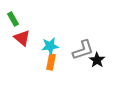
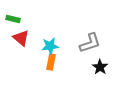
green rectangle: rotated 48 degrees counterclockwise
red triangle: moved 1 px left
gray L-shape: moved 7 px right, 7 px up
black star: moved 3 px right, 7 px down
